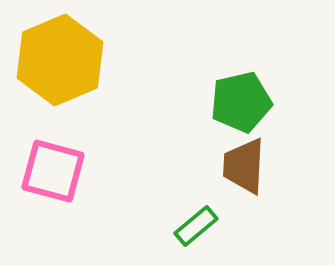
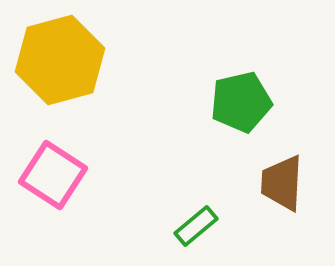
yellow hexagon: rotated 8 degrees clockwise
brown trapezoid: moved 38 px right, 17 px down
pink square: moved 4 px down; rotated 18 degrees clockwise
